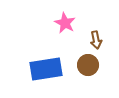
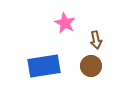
brown circle: moved 3 px right, 1 px down
blue rectangle: moved 2 px left, 3 px up
